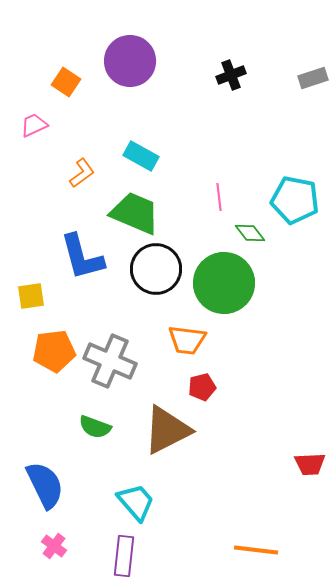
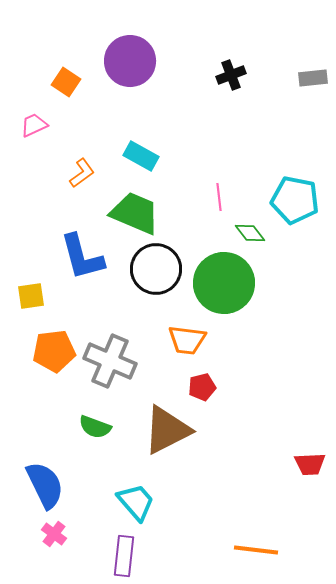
gray rectangle: rotated 12 degrees clockwise
pink cross: moved 12 px up
